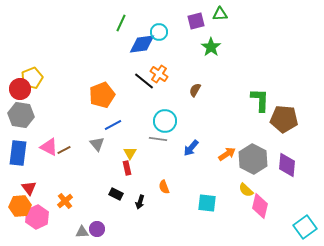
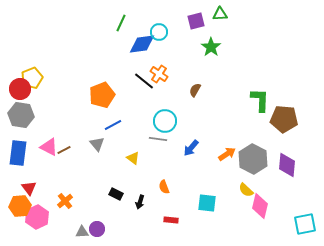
yellow triangle at (130, 153): moved 3 px right, 5 px down; rotated 24 degrees counterclockwise
red rectangle at (127, 168): moved 44 px right, 52 px down; rotated 72 degrees counterclockwise
cyan square at (305, 227): moved 3 px up; rotated 25 degrees clockwise
